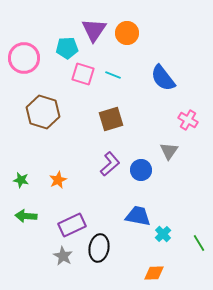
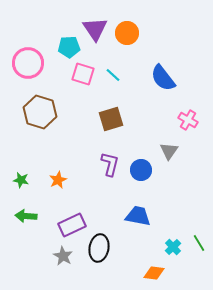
purple triangle: moved 1 px right, 1 px up; rotated 8 degrees counterclockwise
cyan pentagon: moved 2 px right, 1 px up
pink circle: moved 4 px right, 5 px down
cyan line: rotated 21 degrees clockwise
brown hexagon: moved 3 px left
purple L-shape: rotated 35 degrees counterclockwise
cyan cross: moved 10 px right, 13 px down
orange diamond: rotated 10 degrees clockwise
